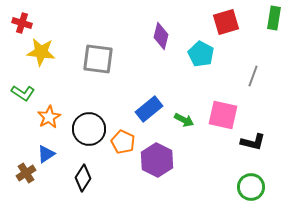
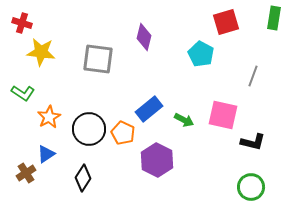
purple diamond: moved 17 px left, 1 px down
orange pentagon: moved 9 px up
